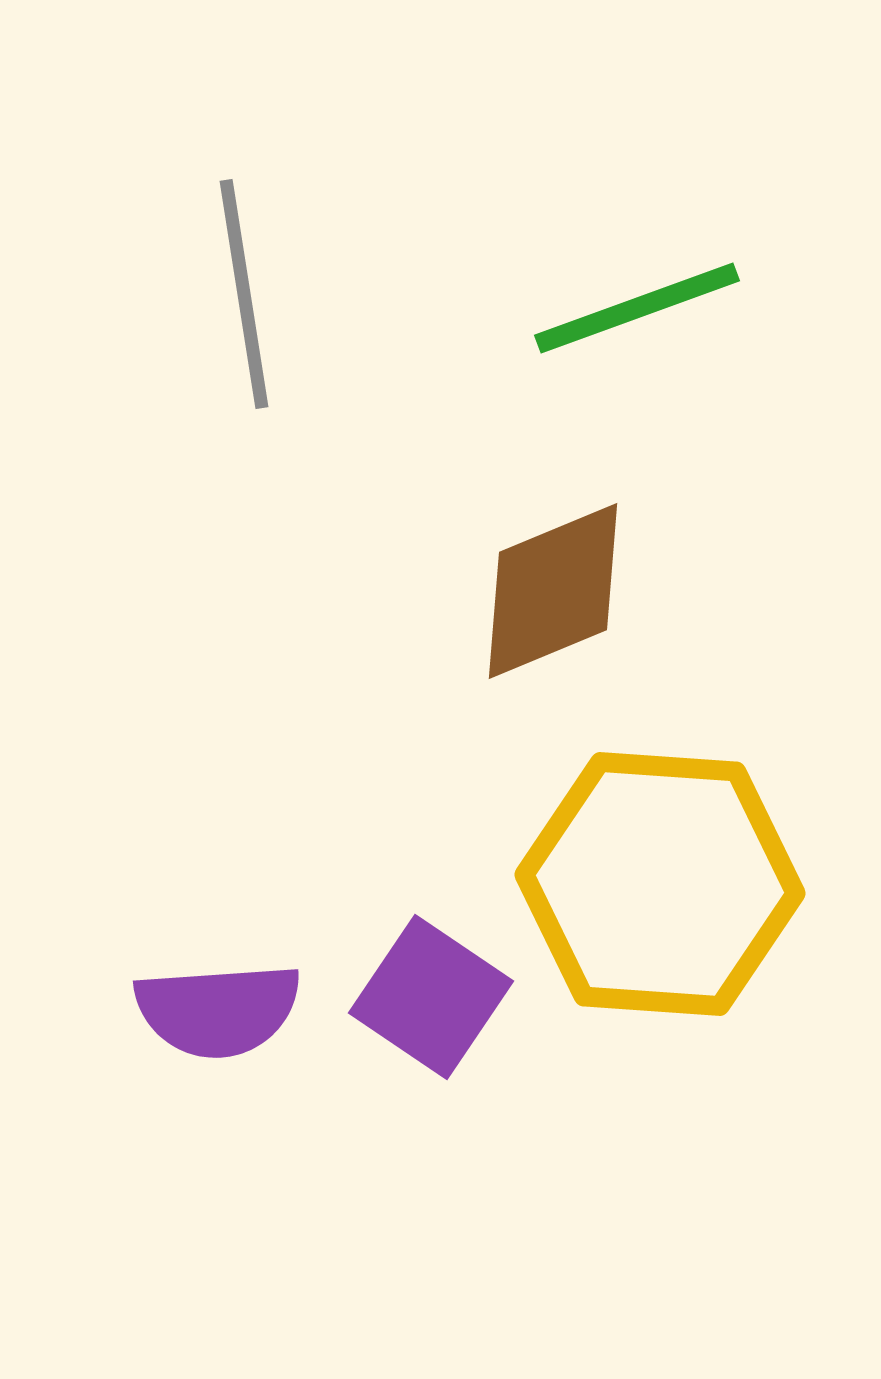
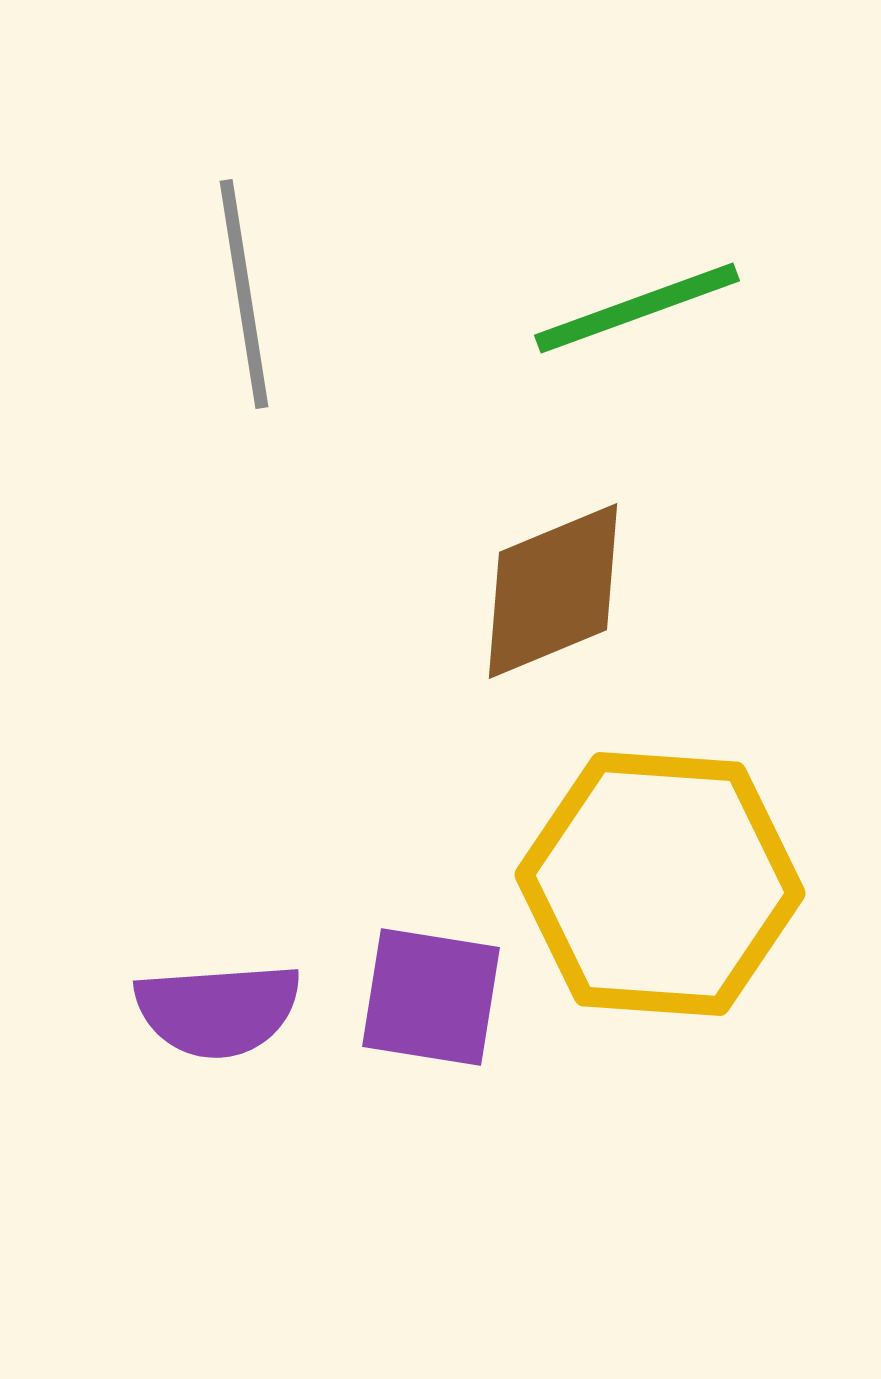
purple square: rotated 25 degrees counterclockwise
